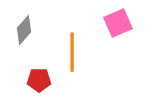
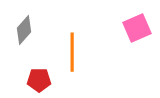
pink square: moved 19 px right, 5 px down
